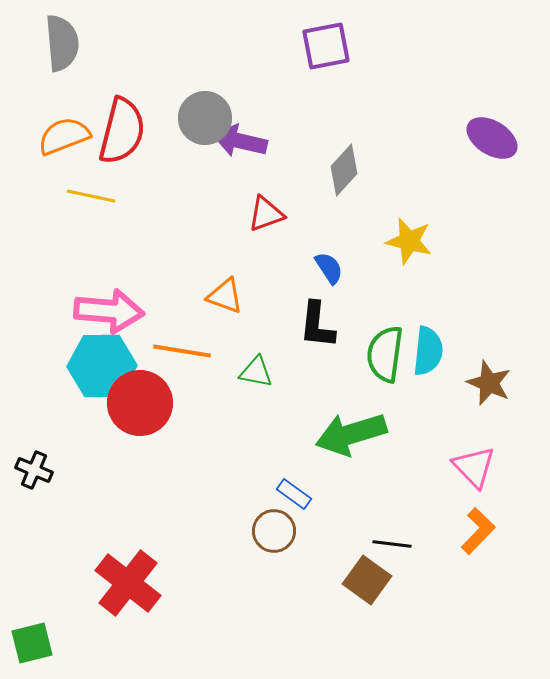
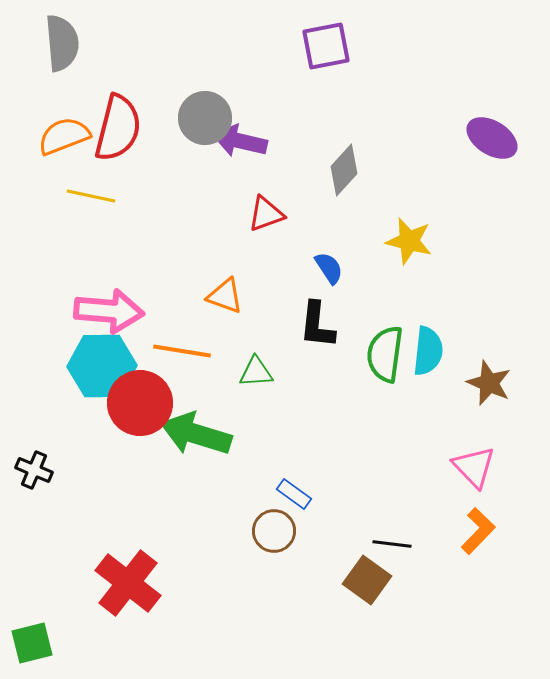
red semicircle: moved 4 px left, 3 px up
green triangle: rotated 15 degrees counterclockwise
green arrow: moved 155 px left; rotated 34 degrees clockwise
